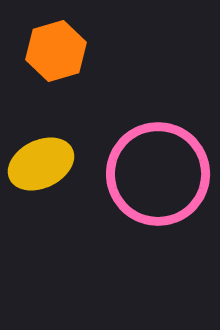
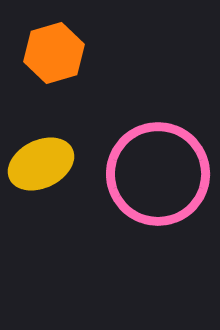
orange hexagon: moved 2 px left, 2 px down
